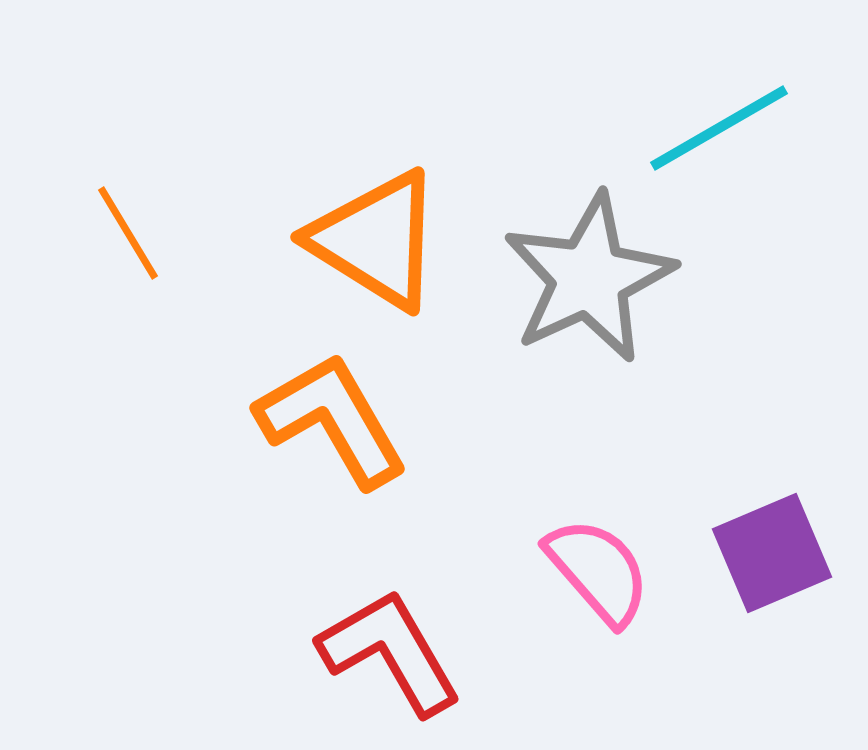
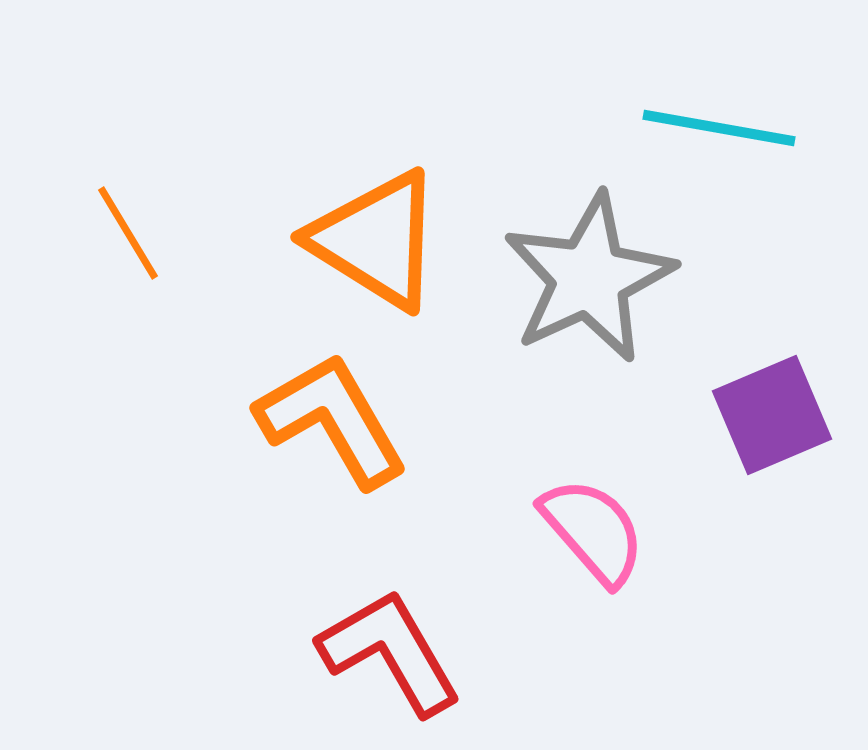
cyan line: rotated 40 degrees clockwise
purple square: moved 138 px up
pink semicircle: moved 5 px left, 40 px up
